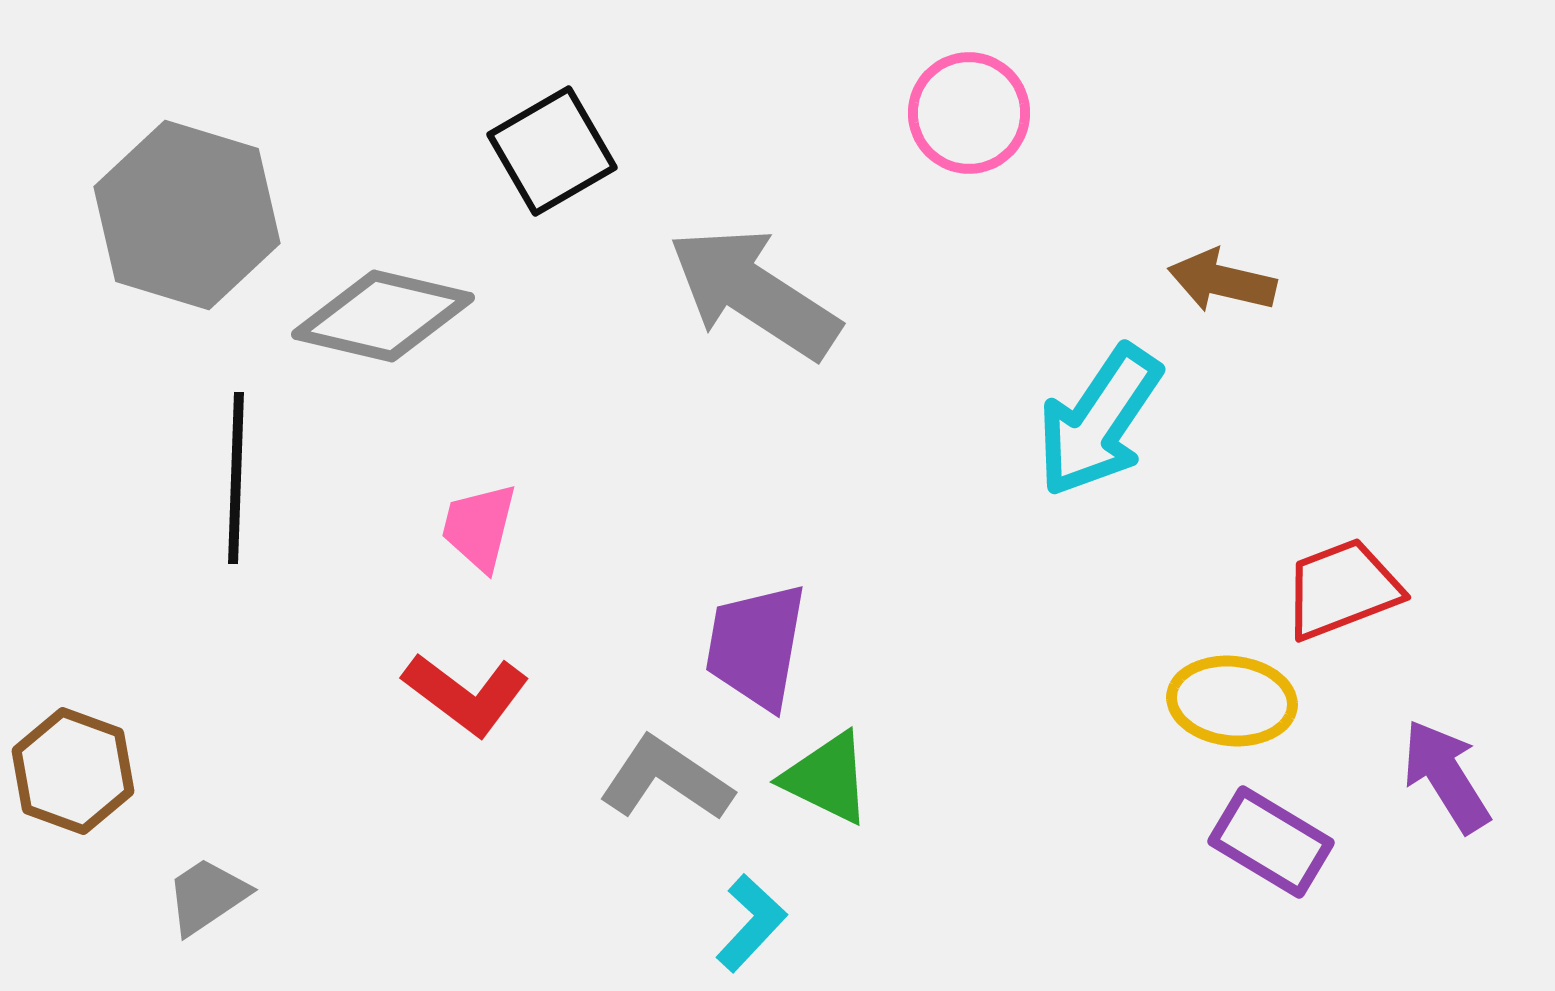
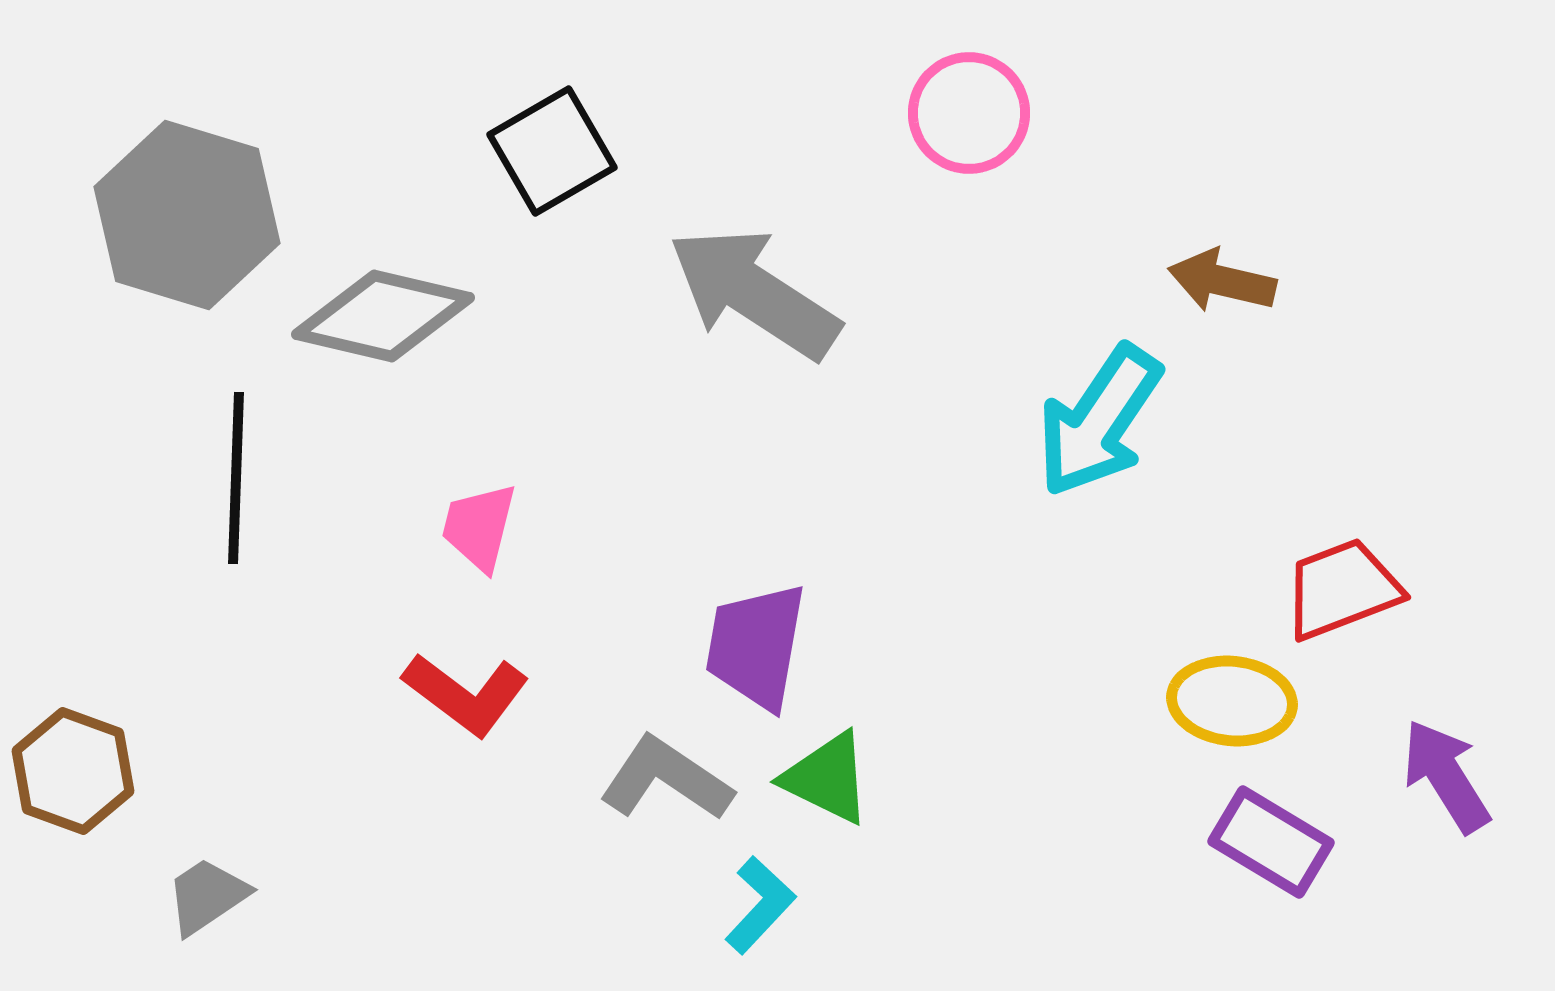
cyan L-shape: moved 9 px right, 18 px up
